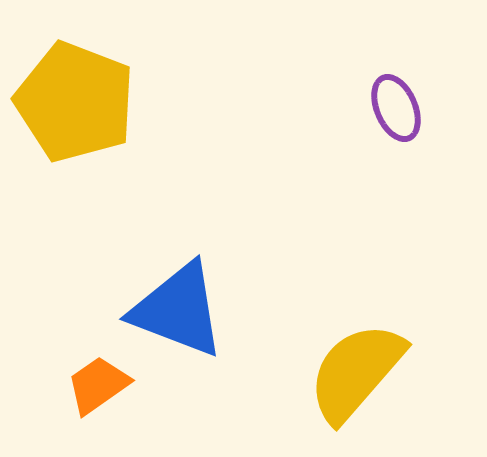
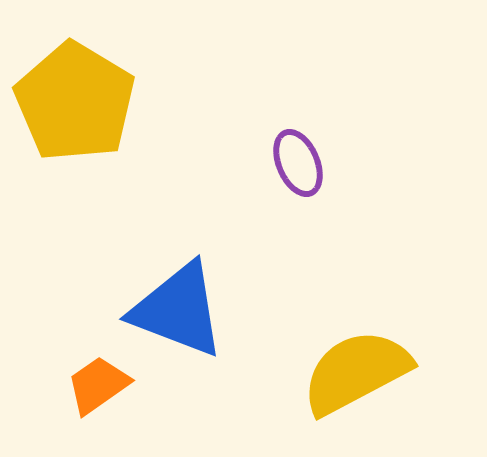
yellow pentagon: rotated 10 degrees clockwise
purple ellipse: moved 98 px left, 55 px down
yellow semicircle: rotated 21 degrees clockwise
